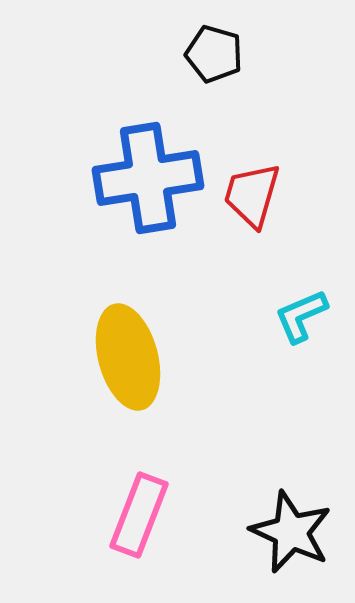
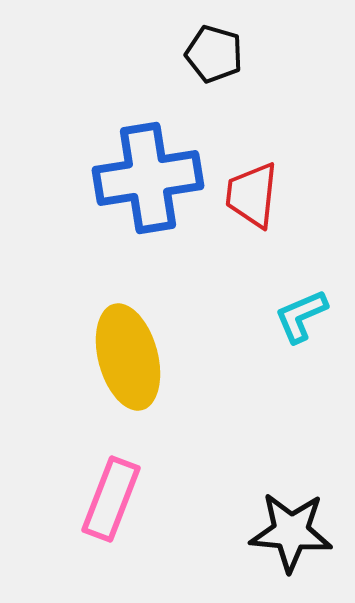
red trapezoid: rotated 10 degrees counterclockwise
pink rectangle: moved 28 px left, 16 px up
black star: rotated 20 degrees counterclockwise
